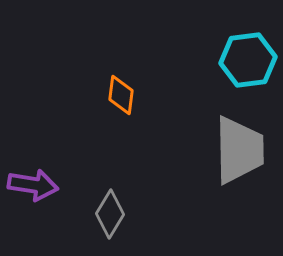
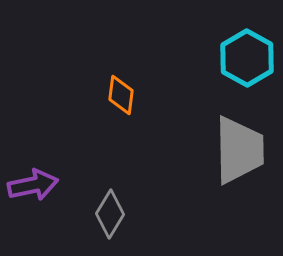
cyan hexagon: moved 1 px left, 2 px up; rotated 24 degrees counterclockwise
purple arrow: rotated 21 degrees counterclockwise
